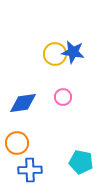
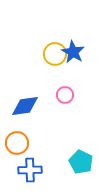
blue star: rotated 20 degrees clockwise
pink circle: moved 2 px right, 2 px up
blue diamond: moved 2 px right, 3 px down
cyan pentagon: rotated 15 degrees clockwise
